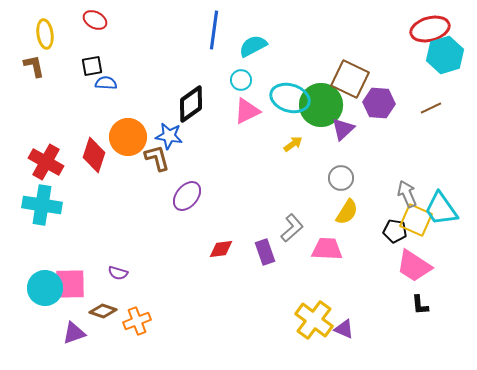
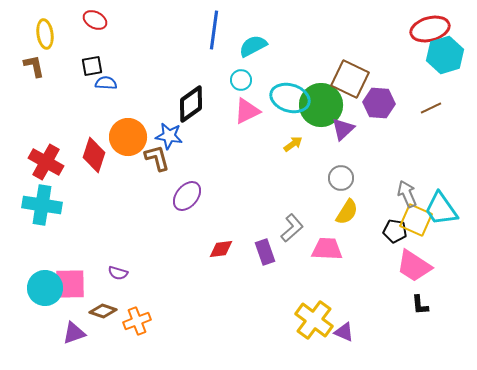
purple triangle at (344, 329): moved 3 px down
